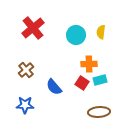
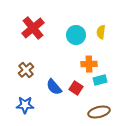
red square: moved 6 px left, 5 px down
brown ellipse: rotated 10 degrees counterclockwise
